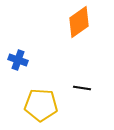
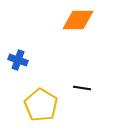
orange diamond: moved 1 px left, 2 px up; rotated 36 degrees clockwise
yellow pentagon: rotated 28 degrees clockwise
